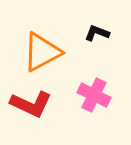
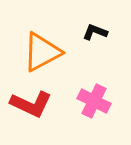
black L-shape: moved 2 px left, 1 px up
pink cross: moved 6 px down
